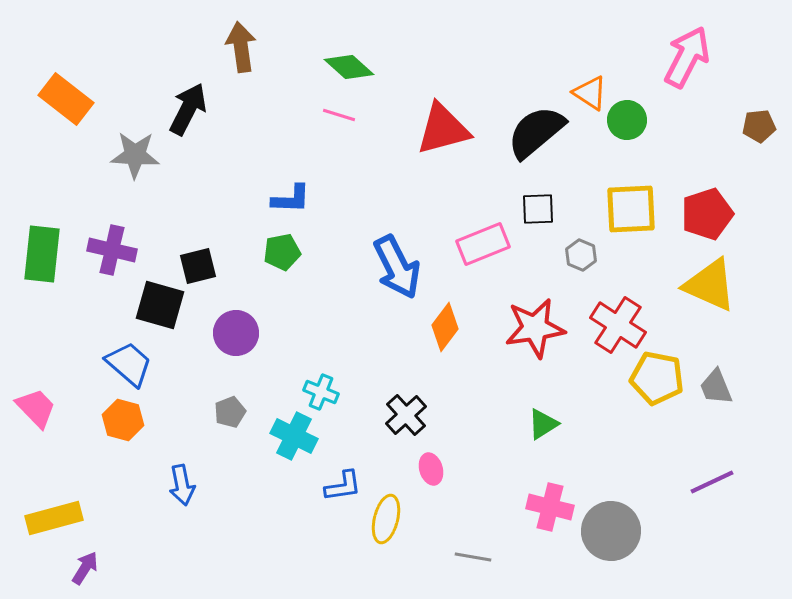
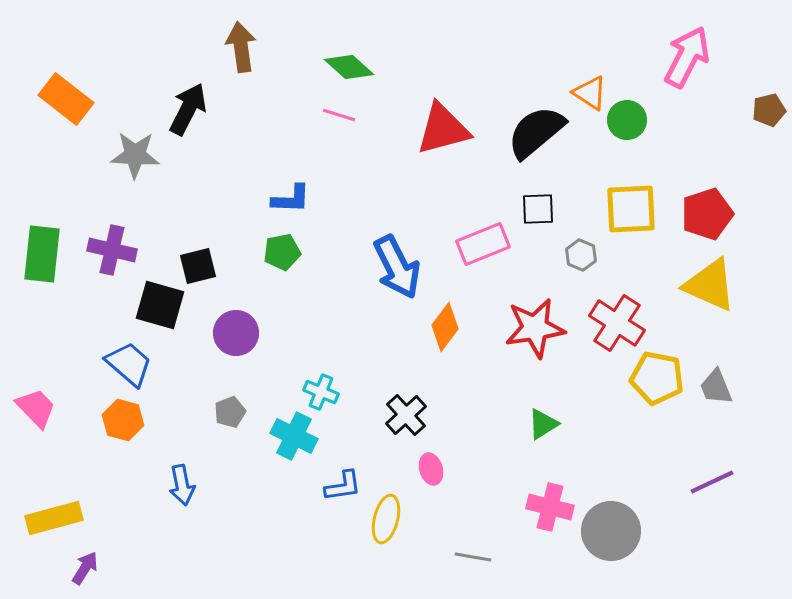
brown pentagon at (759, 126): moved 10 px right, 16 px up; rotated 8 degrees counterclockwise
red cross at (618, 325): moved 1 px left, 2 px up
